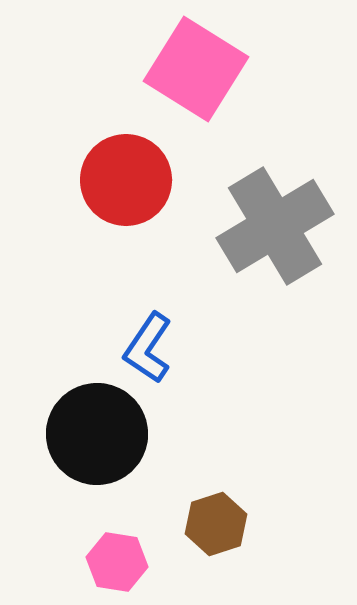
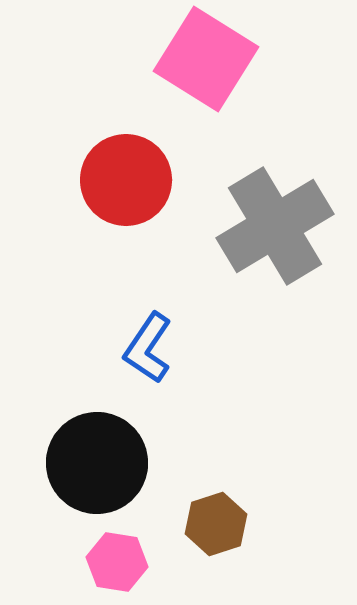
pink square: moved 10 px right, 10 px up
black circle: moved 29 px down
